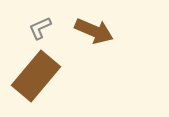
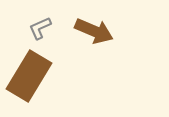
brown rectangle: moved 7 px left; rotated 9 degrees counterclockwise
